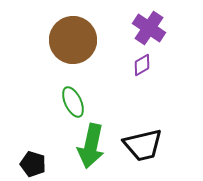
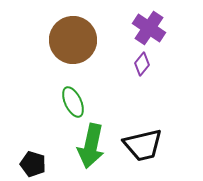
purple diamond: moved 1 px up; rotated 20 degrees counterclockwise
